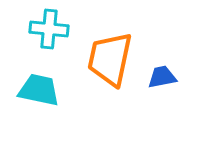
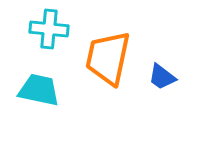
orange trapezoid: moved 2 px left, 1 px up
blue trapezoid: rotated 132 degrees counterclockwise
